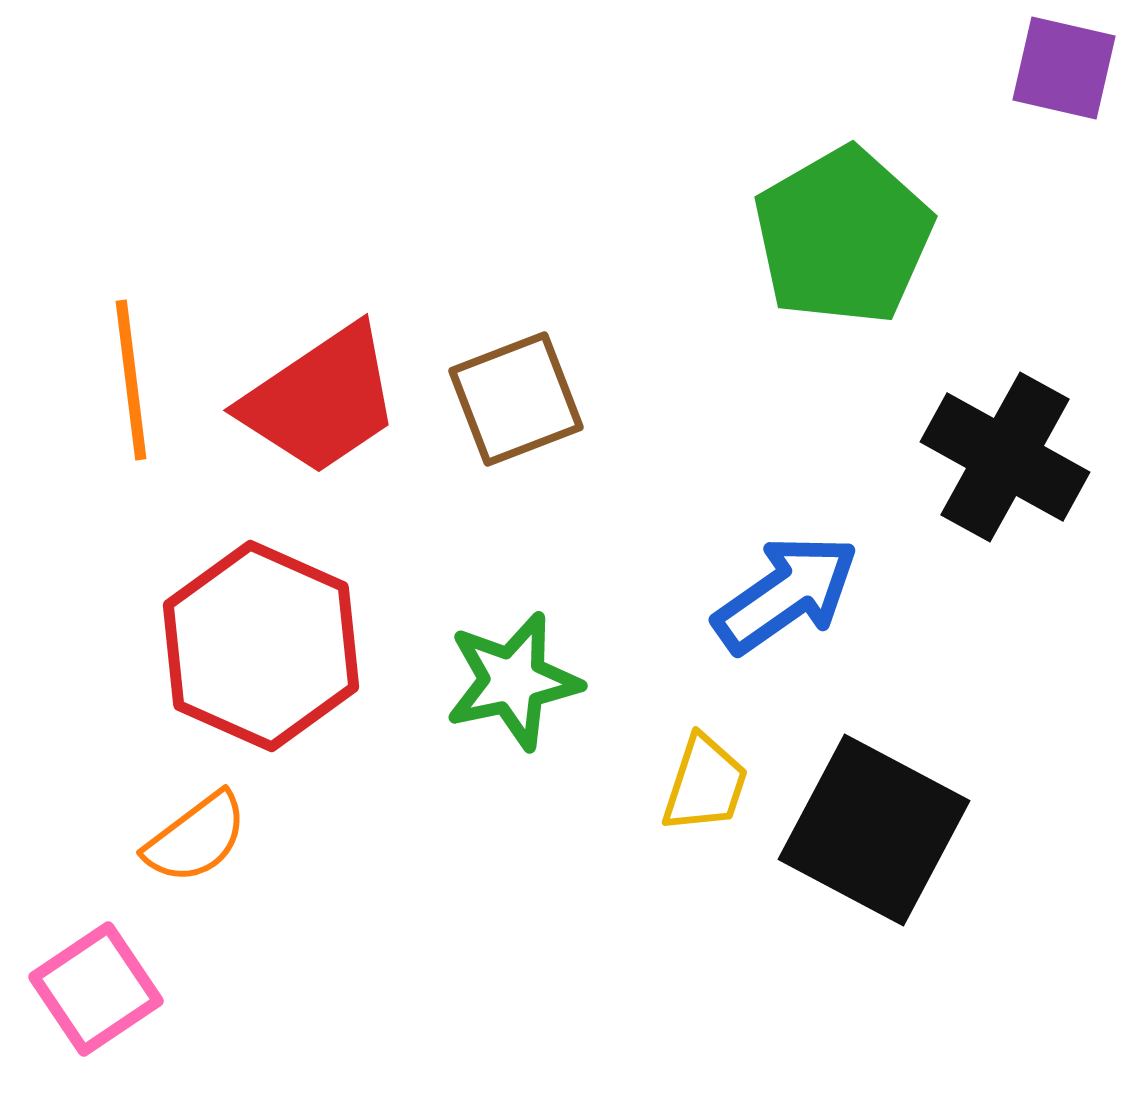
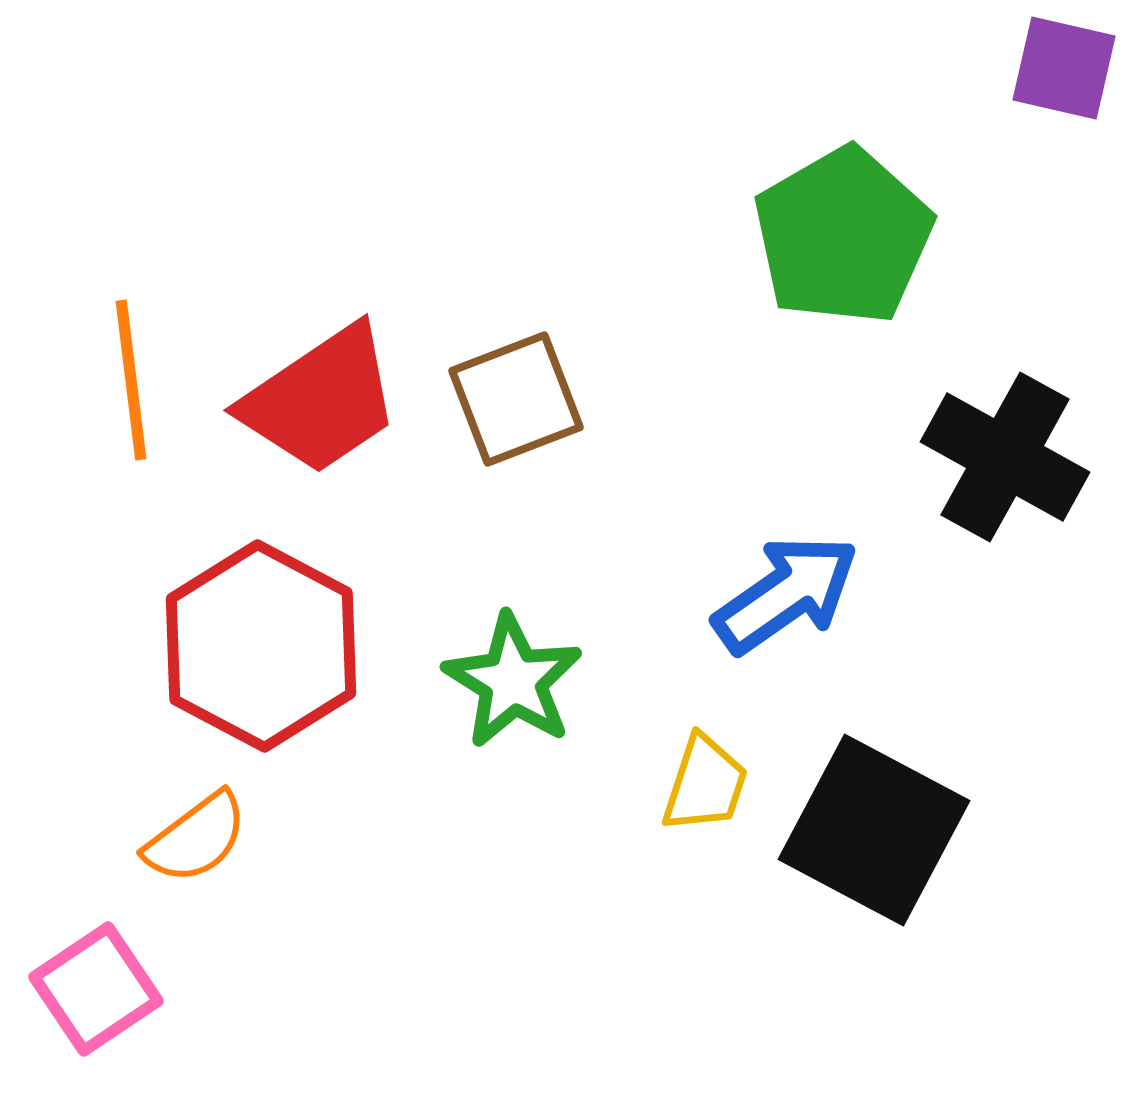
red hexagon: rotated 4 degrees clockwise
green star: rotated 28 degrees counterclockwise
